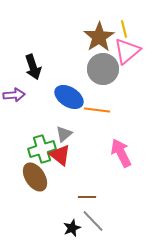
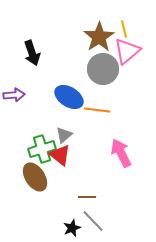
black arrow: moved 1 px left, 14 px up
gray triangle: moved 1 px down
